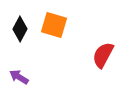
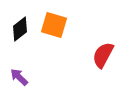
black diamond: rotated 25 degrees clockwise
purple arrow: rotated 12 degrees clockwise
